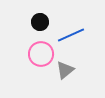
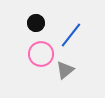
black circle: moved 4 px left, 1 px down
blue line: rotated 28 degrees counterclockwise
